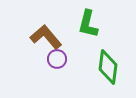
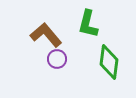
brown L-shape: moved 2 px up
green diamond: moved 1 px right, 5 px up
